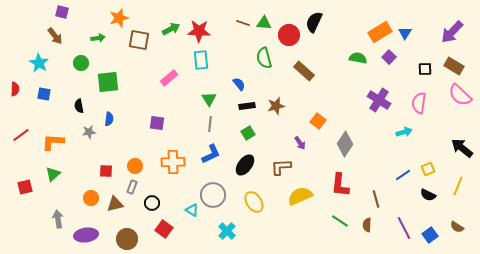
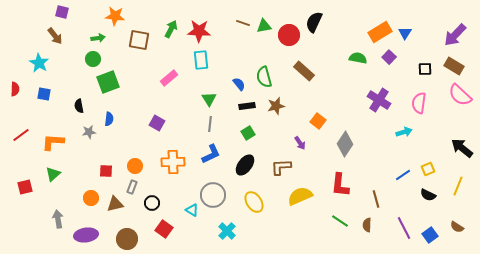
orange star at (119, 18): moved 4 px left, 2 px up; rotated 24 degrees clockwise
green triangle at (264, 23): moved 3 px down; rotated 14 degrees counterclockwise
green arrow at (171, 29): rotated 36 degrees counterclockwise
purple arrow at (452, 32): moved 3 px right, 3 px down
green semicircle at (264, 58): moved 19 px down
green circle at (81, 63): moved 12 px right, 4 px up
green square at (108, 82): rotated 15 degrees counterclockwise
purple square at (157, 123): rotated 21 degrees clockwise
